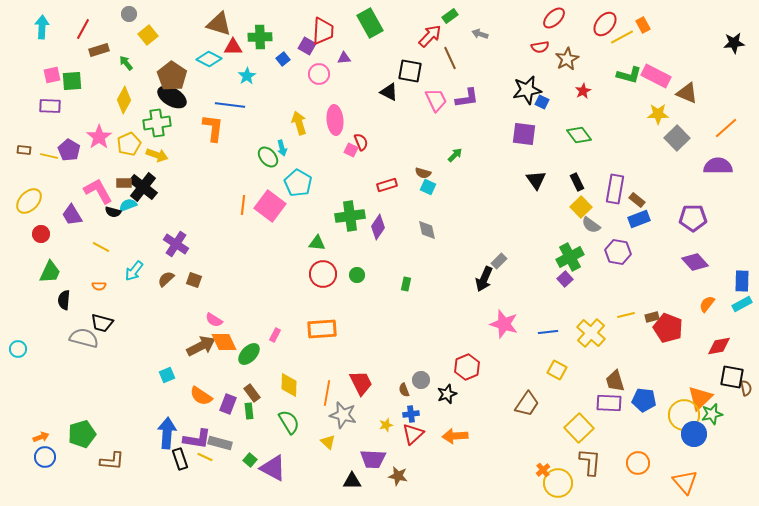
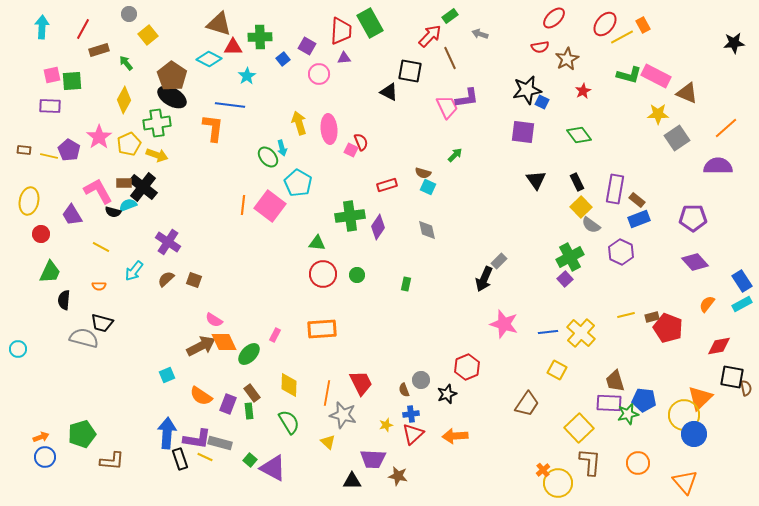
red trapezoid at (323, 31): moved 18 px right
pink trapezoid at (436, 100): moved 11 px right, 7 px down
pink ellipse at (335, 120): moved 6 px left, 9 px down
purple square at (524, 134): moved 1 px left, 2 px up
gray square at (677, 138): rotated 10 degrees clockwise
yellow ellipse at (29, 201): rotated 32 degrees counterclockwise
purple cross at (176, 244): moved 8 px left, 2 px up
purple hexagon at (618, 252): moved 3 px right; rotated 15 degrees clockwise
blue rectangle at (742, 281): rotated 35 degrees counterclockwise
yellow cross at (591, 333): moved 10 px left
green star at (712, 414): moved 84 px left
